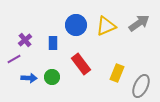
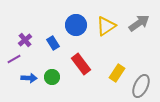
yellow triangle: rotated 10 degrees counterclockwise
blue rectangle: rotated 32 degrees counterclockwise
yellow rectangle: rotated 12 degrees clockwise
